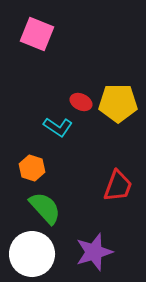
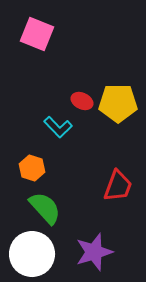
red ellipse: moved 1 px right, 1 px up
cyan L-shape: rotated 12 degrees clockwise
